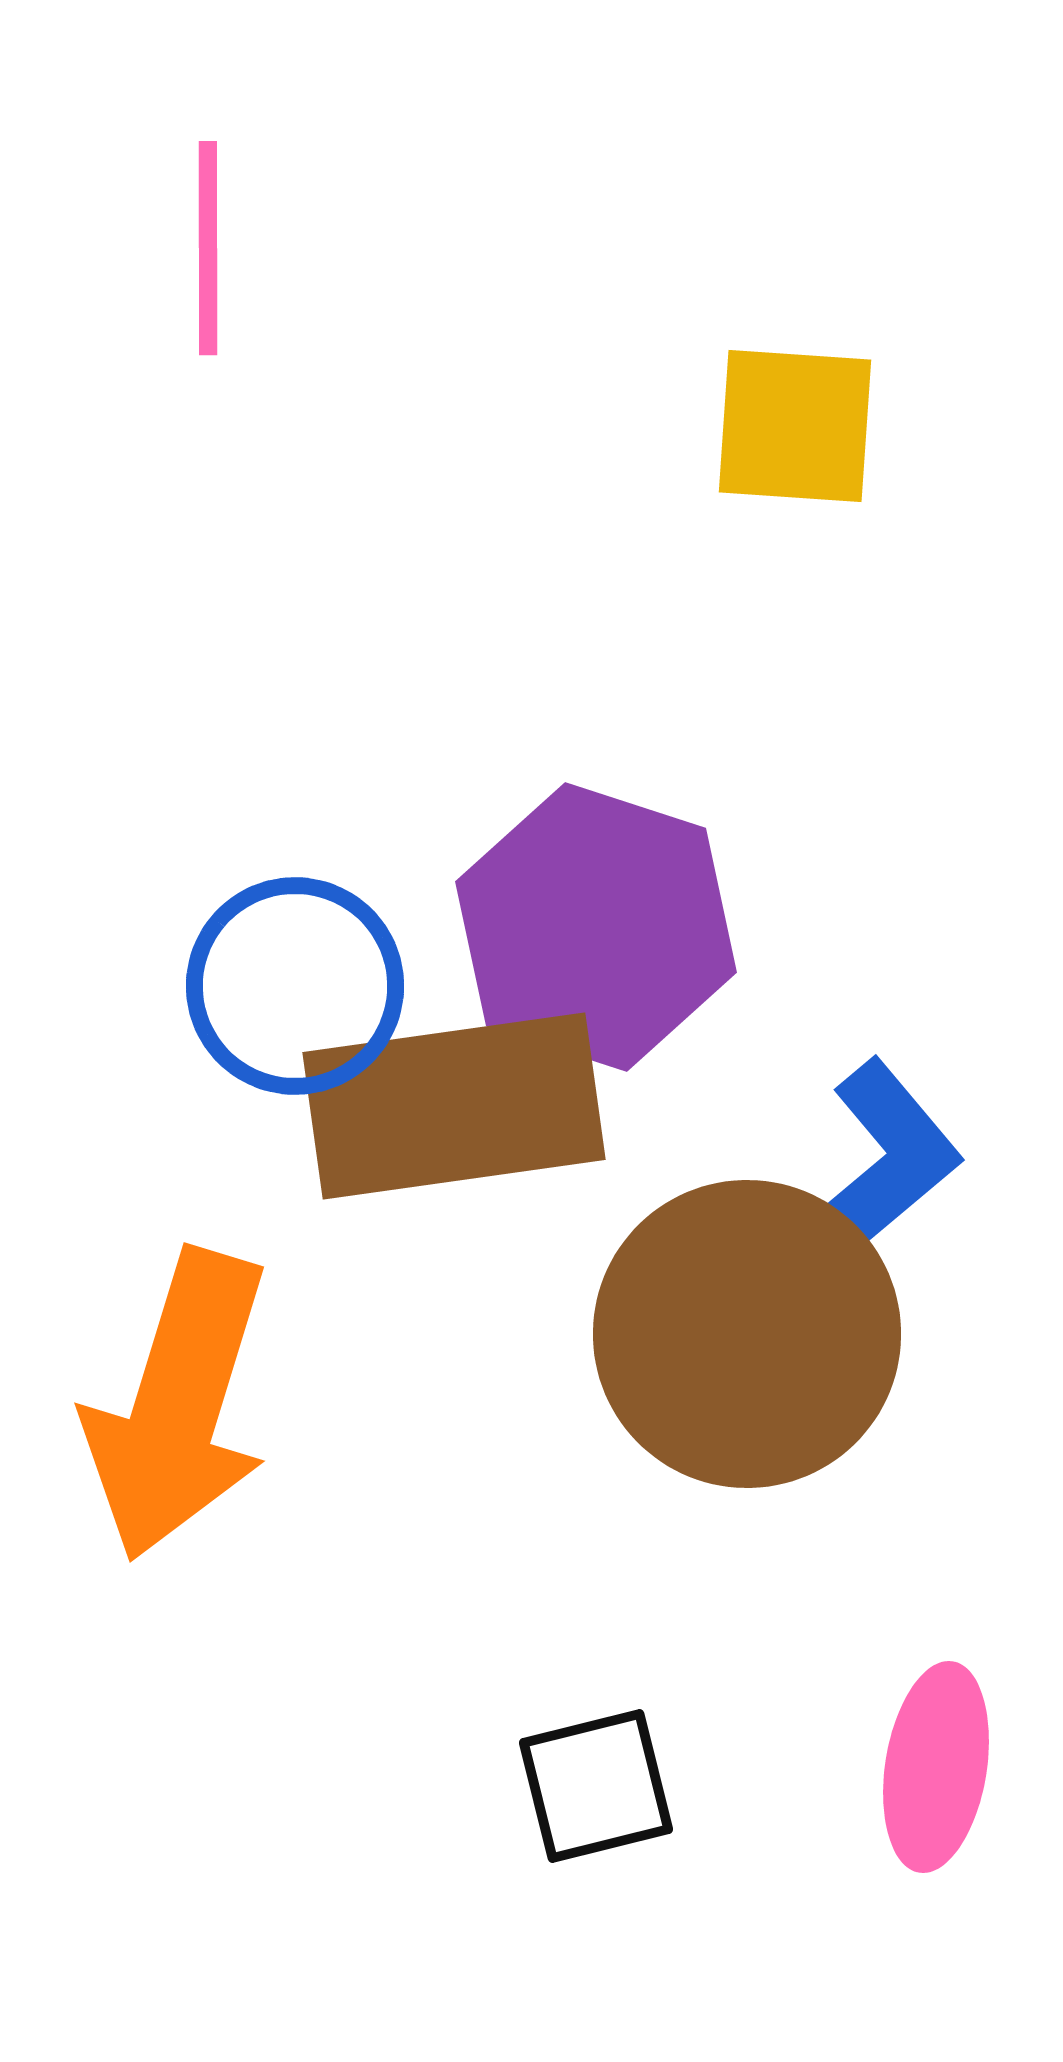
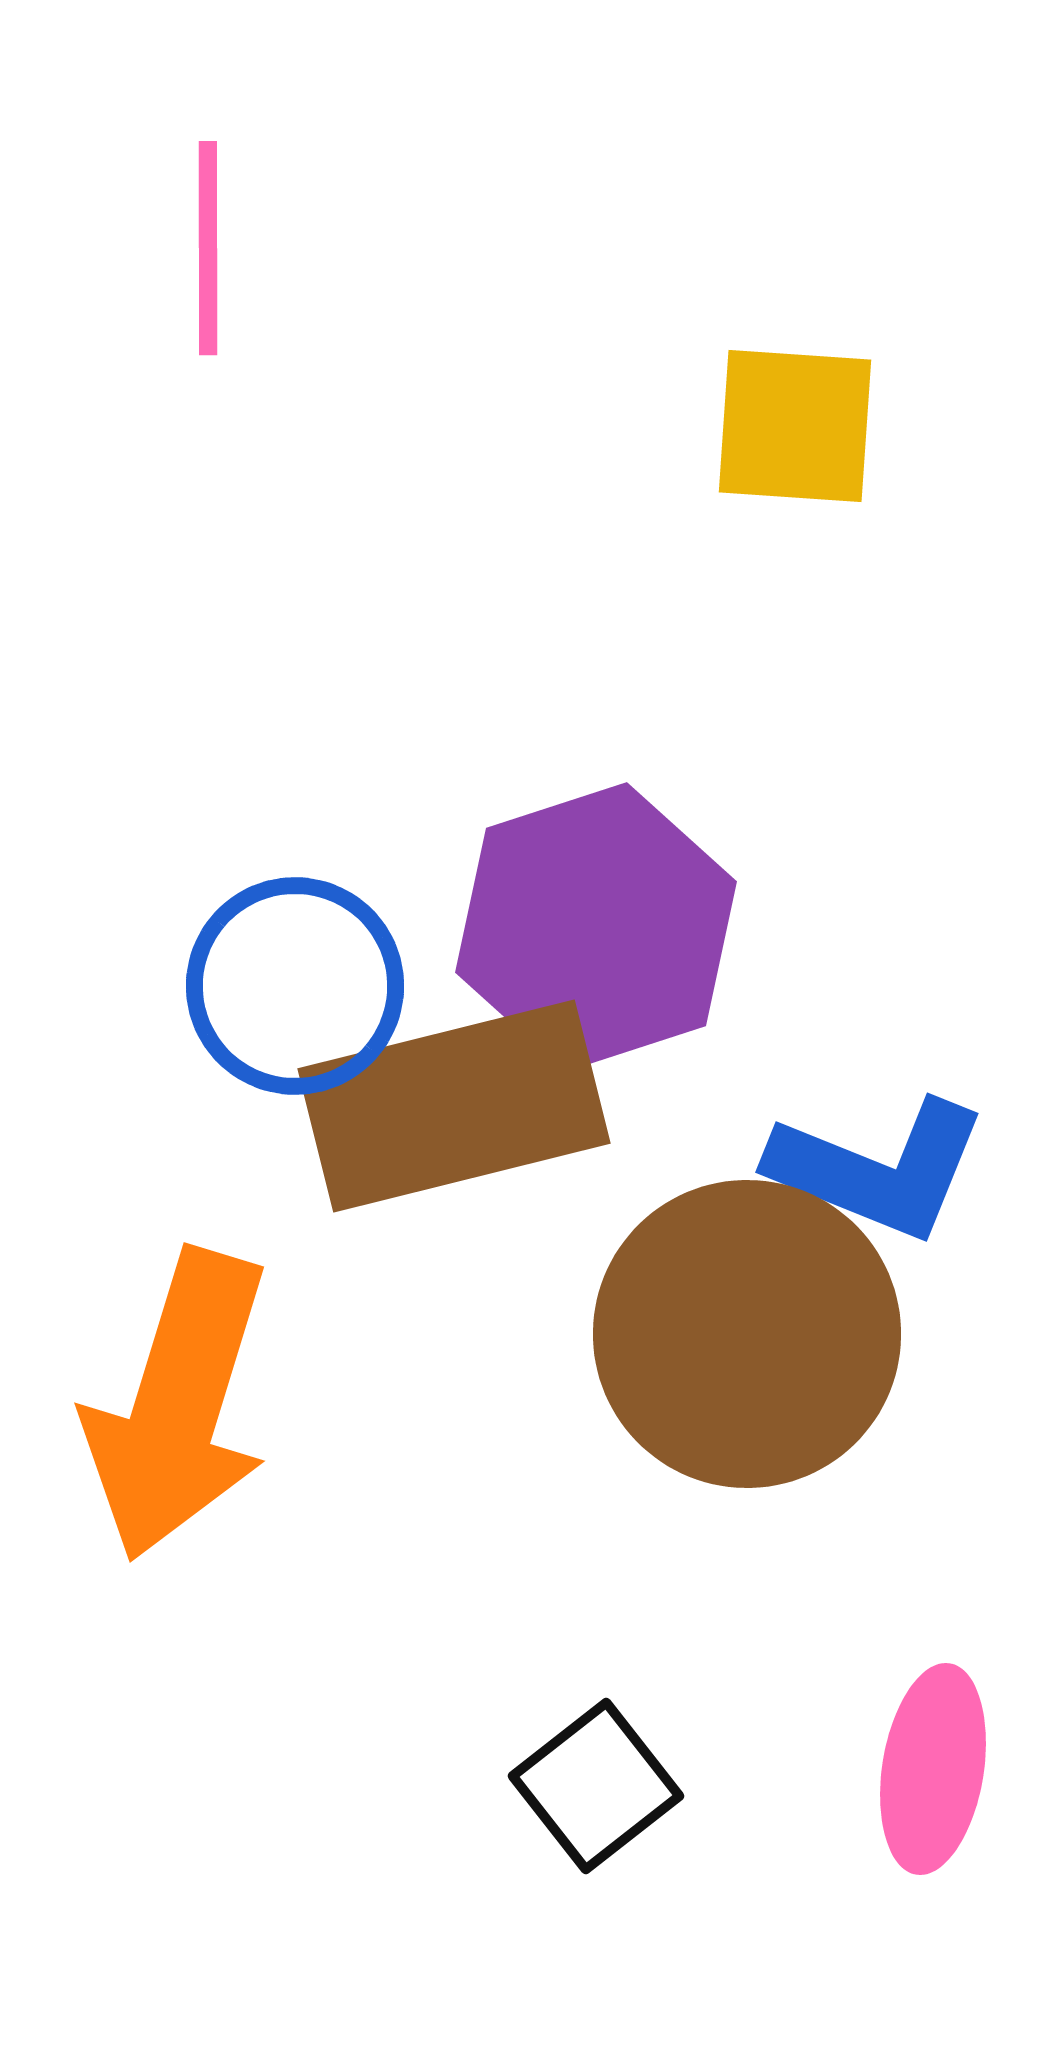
purple hexagon: rotated 24 degrees clockwise
brown rectangle: rotated 6 degrees counterclockwise
blue L-shape: rotated 62 degrees clockwise
pink ellipse: moved 3 px left, 2 px down
black square: rotated 24 degrees counterclockwise
